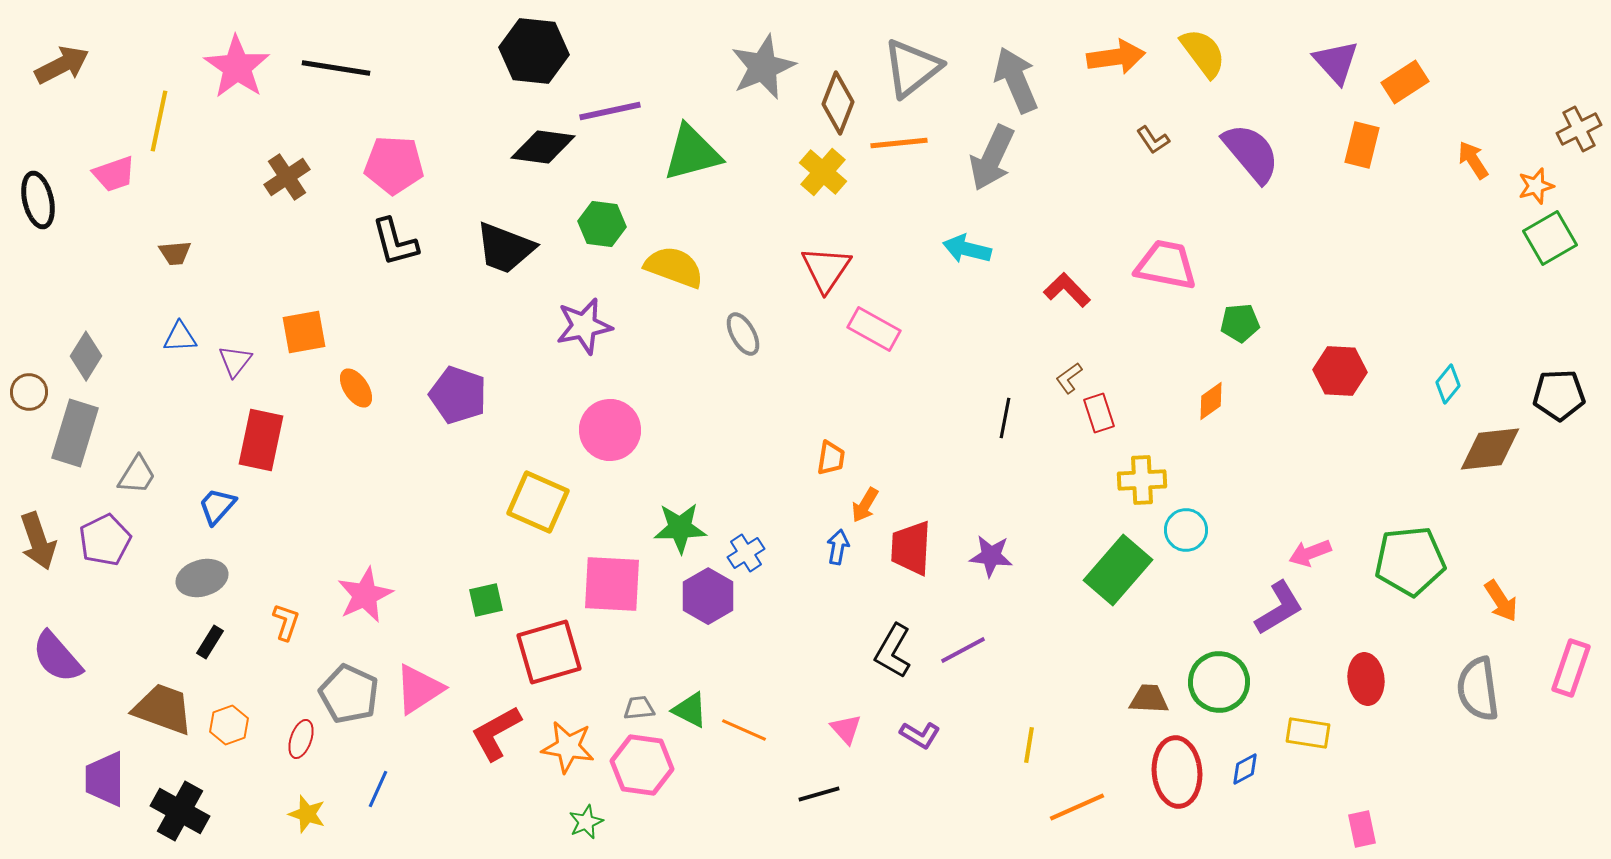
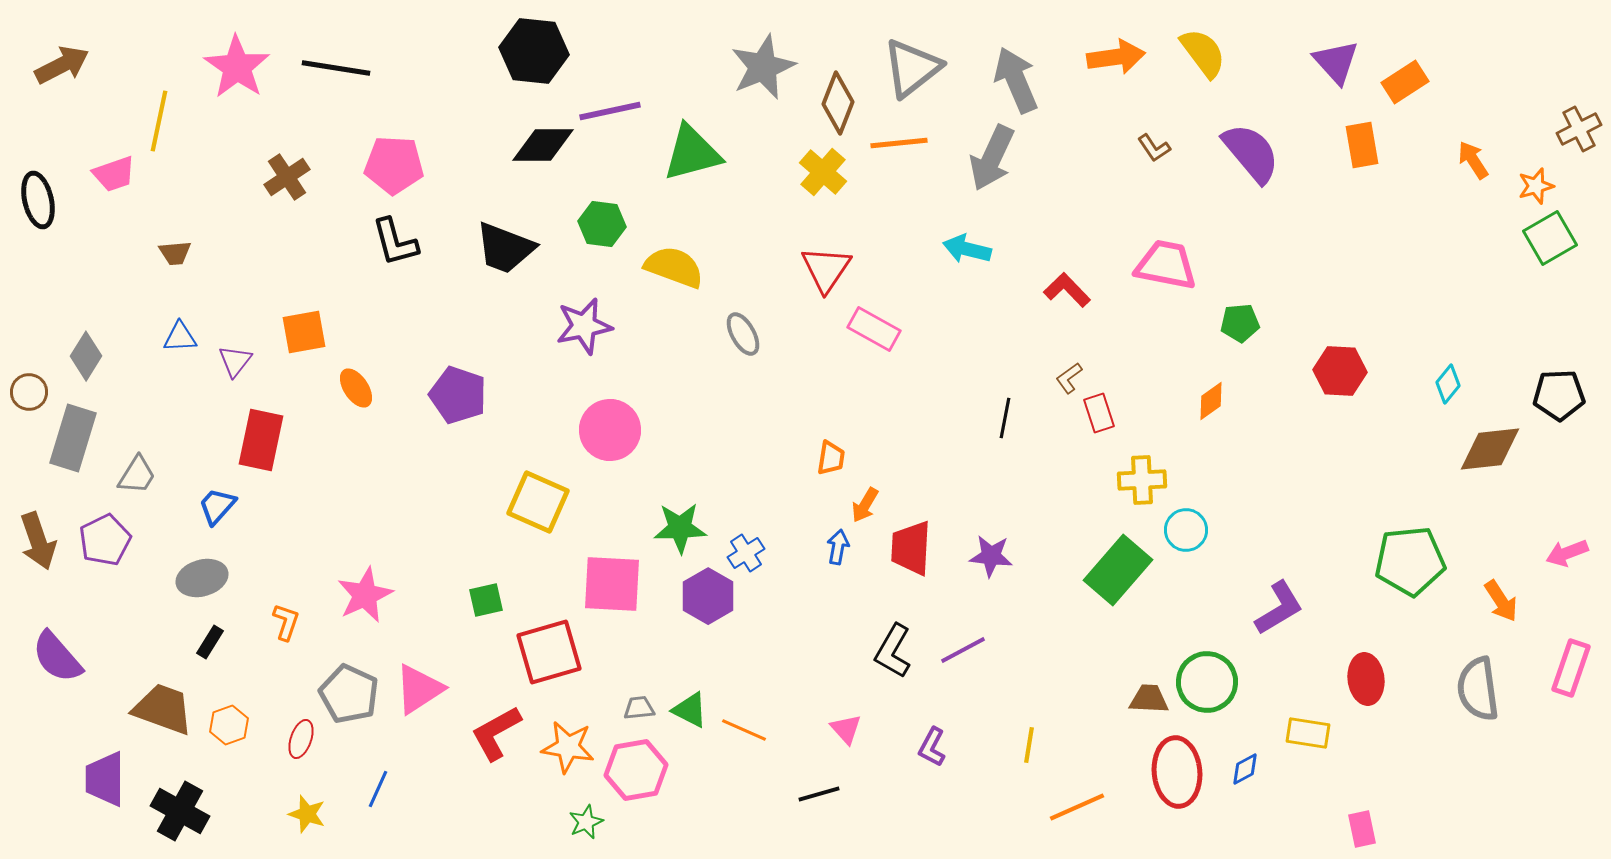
brown L-shape at (1153, 140): moved 1 px right, 8 px down
orange rectangle at (1362, 145): rotated 24 degrees counterclockwise
black diamond at (543, 147): moved 2 px up; rotated 8 degrees counterclockwise
gray rectangle at (75, 433): moved 2 px left, 5 px down
pink arrow at (1310, 553): moved 257 px right
green circle at (1219, 682): moved 12 px left
purple L-shape at (920, 735): moved 12 px right, 12 px down; rotated 87 degrees clockwise
pink hexagon at (642, 765): moved 6 px left, 5 px down; rotated 18 degrees counterclockwise
